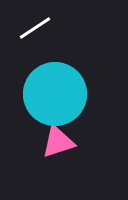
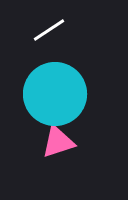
white line: moved 14 px right, 2 px down
